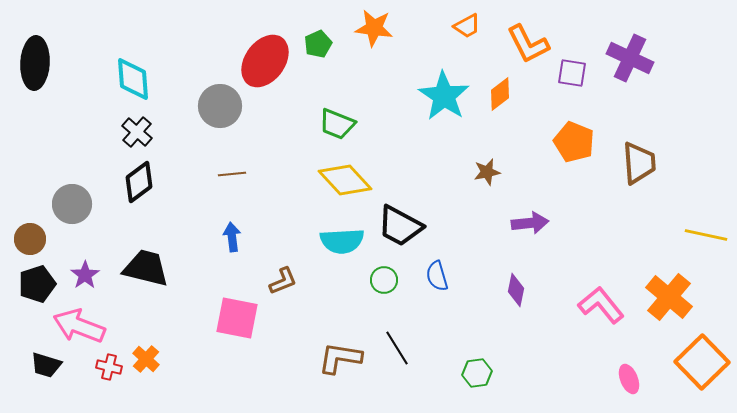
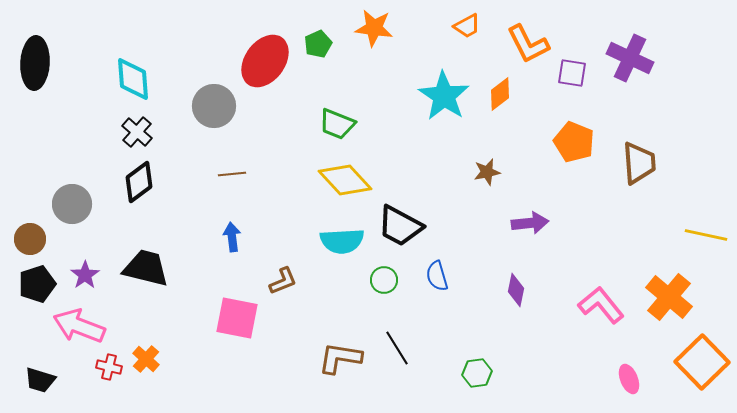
gray circle at (220, 106): moved 6 px left
black trapezoid at (46, 365): moved 6 px left, 15 px down
